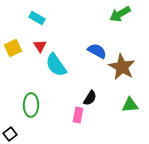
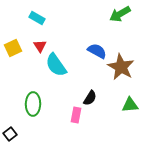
brown star: moved 1 px left
green ellipse: moved 2 px right, 1 px up
pink rectangle: moved 2 px left
